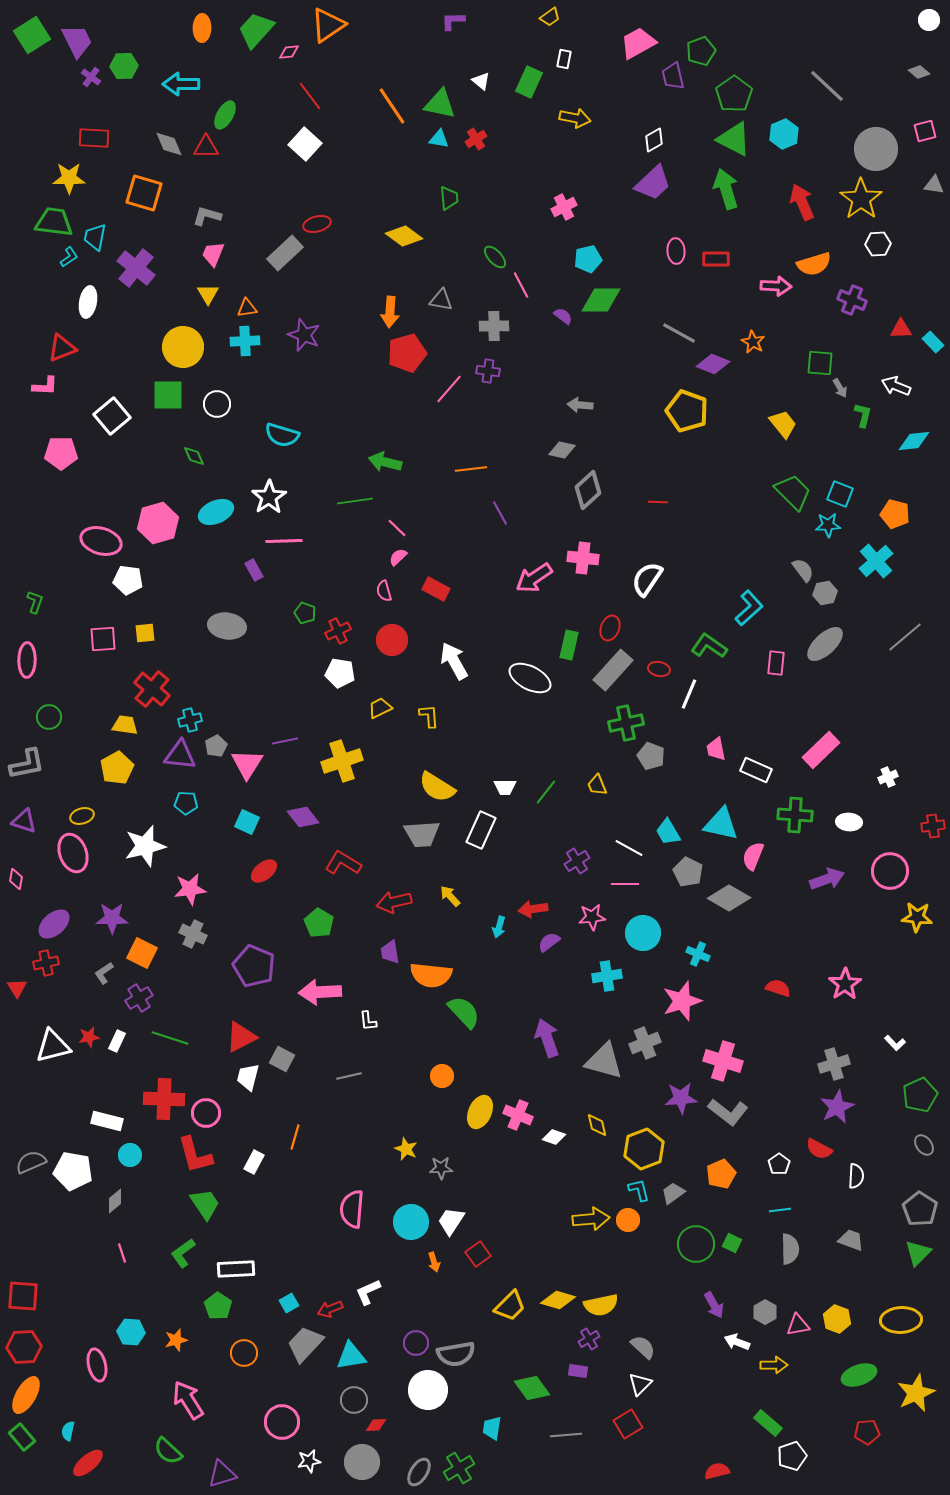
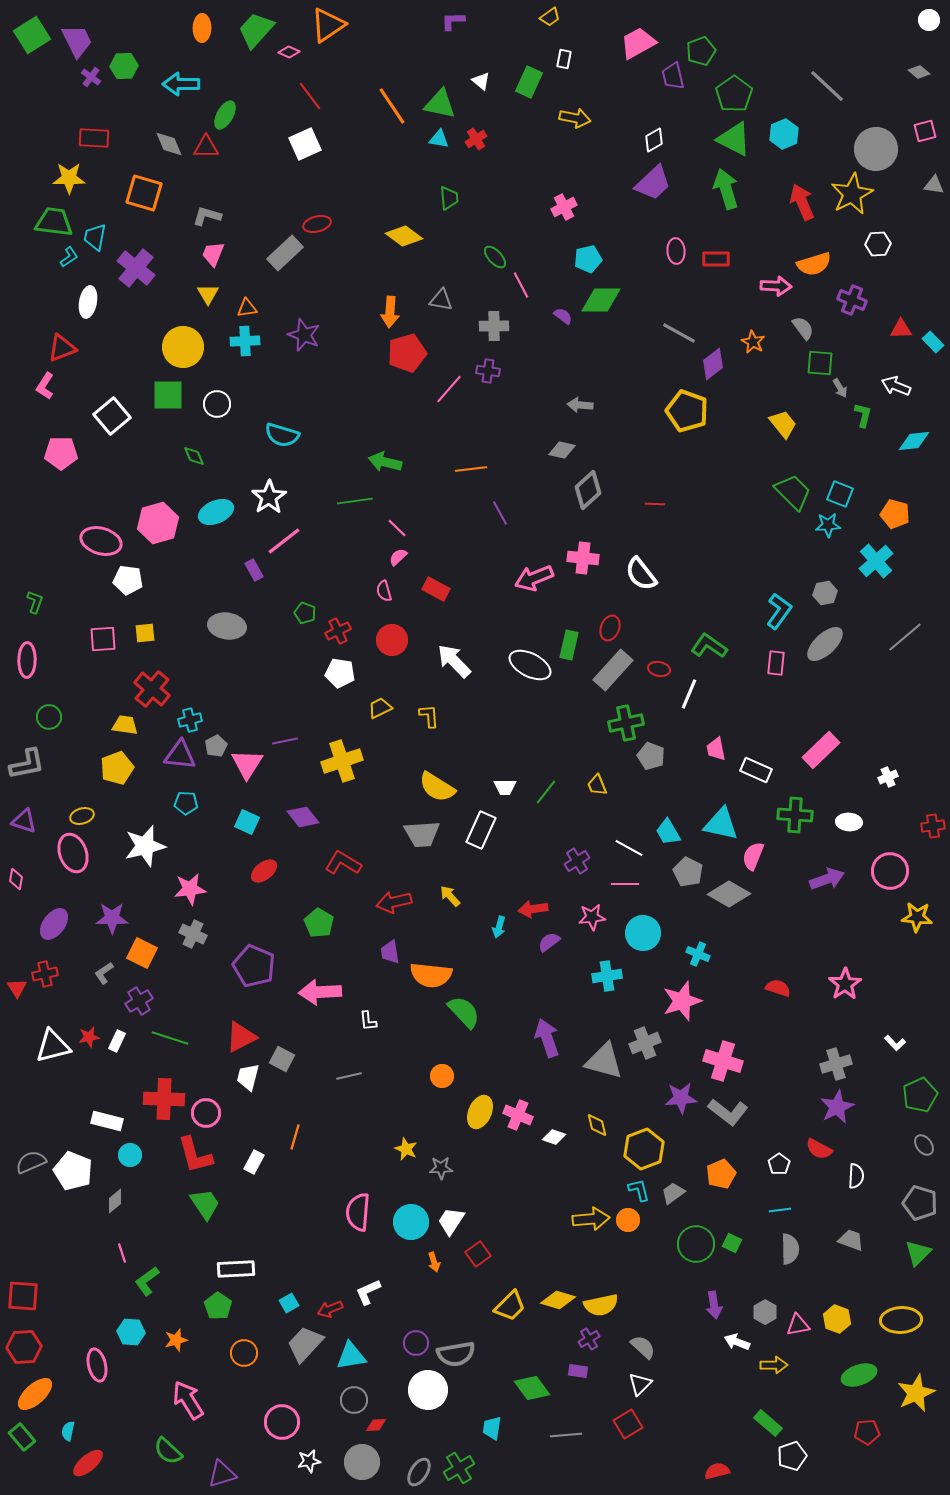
pink diamond at (289, 52): rotated 30 degrees clockwise
white square at (305, 144): rotated 24 degrees clockwise
yellow star at (861, 199): moved 9 px left, 5 px up; rotated 9 degrees clockwise
purple diamond at (713, 364): rotated 60 degrees counterclockwise
pink L-shape at (45, 386): rotated 120 degrees clockwise
red line at (658, 502): moved 3 px left, 2 px down
pink line at (284, 541): rotated 36 degrees counterclockwise
gray semicircle at (803, 570): moved 242 px up
pink arrow at (534, 578): rotated 12 degrees clockwise
white semicircle at (647, 579): moved 6 px left, 5 px up; rotated 72 degrees counterclockwise
cyan L-shape at (749, 608): moved 30 px right, 3 px down; rotated 12 degrees counterclockwise
white arrow at (454, 661): rotated 15 degrees counterclockwise
white ellipse at (530, 678): moved 13 px up
yellow pentagon at (117, 768): rotated 8 degrees clockwise
gray diamond at (729, 898): moved 4 px up
purple ellipse at (54, 924): rotated 12 degrees counterclockwise
red cross at (46, 963): moved 1 px left, 11 px down
purple cross at (139, 998): moved 3 px down
gray cross at (834, 1064): moved 2 px right
white pentagon at (73, 1171): rotated 12 degrees clockwise
pink semicircle at (352, 1209): moved 6 px right, 3 px down
gray pentagon at (920, 1209): moved 6 px up; rotated 16 degrees counterclockwise
green L-shape at (183, 1253): moved 36 px left, 28 px down
purple arrow at (714, 1305): rotated 20 degrees clockwise
orange ellipse at (26, 1395): moved 9 px right, 1 px up; rotated 18 degrees clockwise
